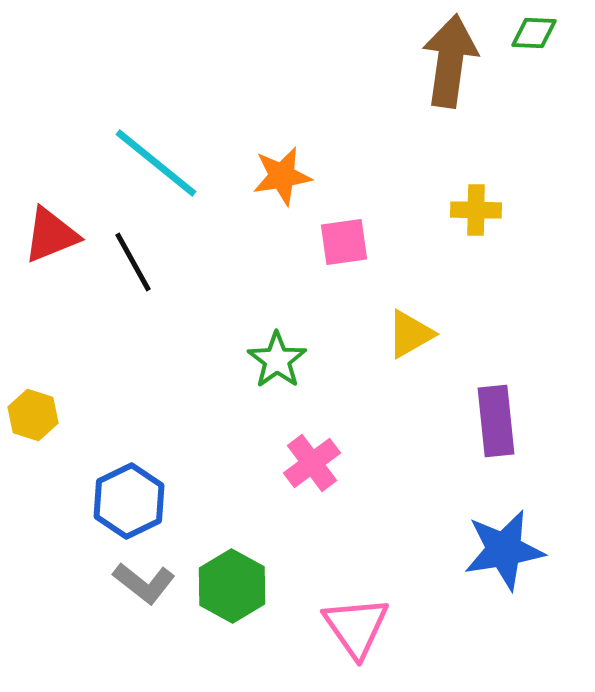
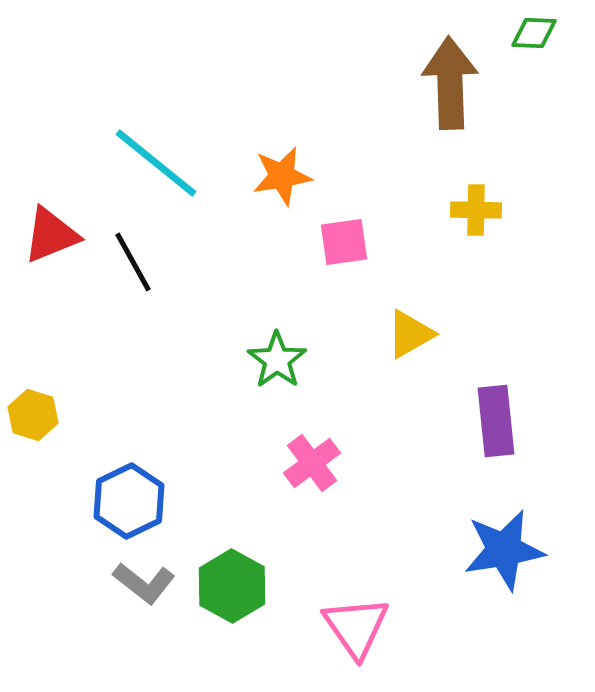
brown arrow: moved 22 px down; rotated 10 degrees counterclockwise
